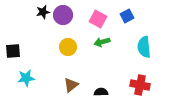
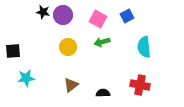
black star: rotated 24 degrees clockwise
black semicircle: moved 2 px right, 1 px down
